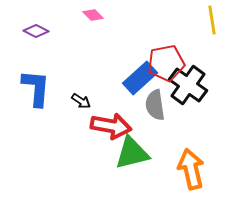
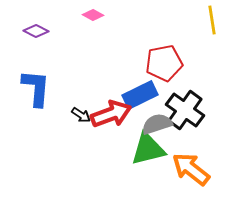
pink diamond: rotated 15 degrees counterclockwise
red pentagon: moved 2 px left
blue rectangle: moved 17 px down; rotated 16 degrees clockwise
black cross: moved 3 px left, 25 px down
black arrow: moved 14 px down
gray semicircle: moved 2 px right, 19 px down; rotated 80 degrees clockwise
red arrow: moved 12 px up; rotated 30 degrees counterclockwise
green triangle: moved 16 px right, 4 px up
orange arrow: rotated 39 degrees counterclockwise
